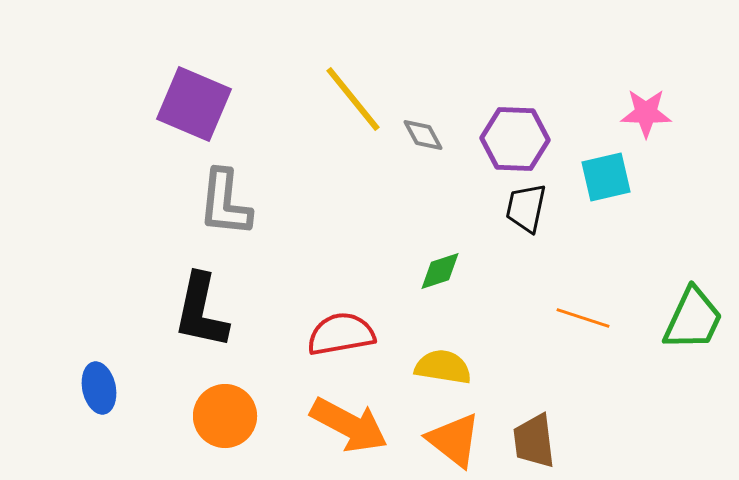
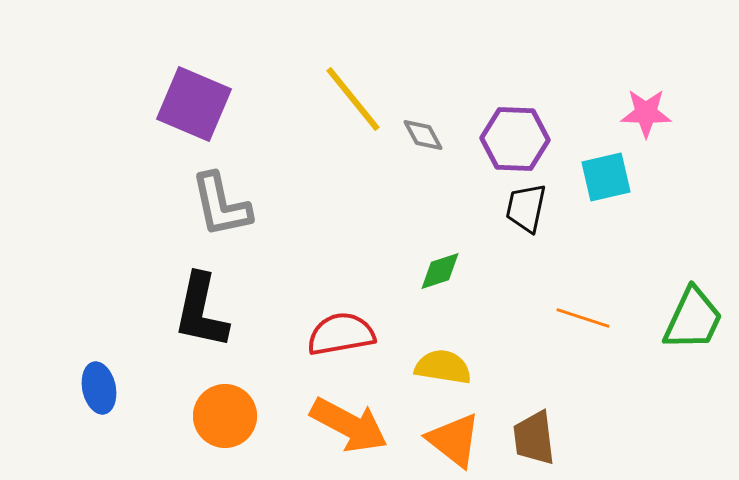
gray L-shape: moved 4 px left, 2 px down; rotated 18 degrees counterclockwise
brown trapezoid: moved 3 px up
